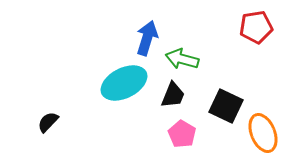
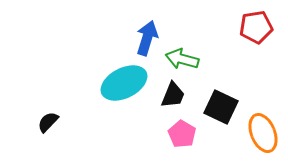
black square: moved 5 px left, 1 px down
